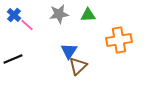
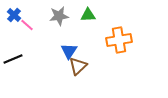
gray star: moved 2 px down
